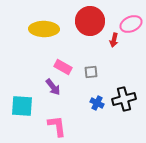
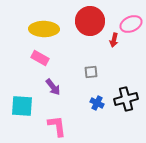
pink rectangle: moved 23 px left, 9 px up
black cross: moved 2 px right
